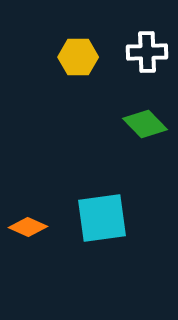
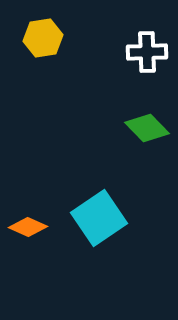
yellow hexagon: moved 35 px left, 19 px up; rotated 9 degrees counterclockwise
green diamond: moved 2 px right, 4 px down
cyan square: moved 3 px left; rotated 26 degrees counterclockwise
